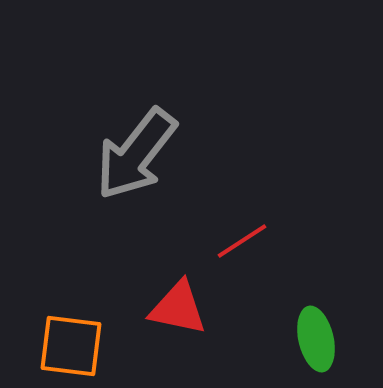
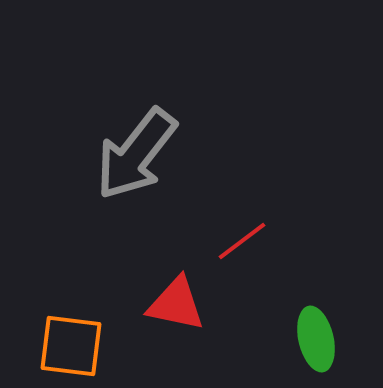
red line: rotated 4 degrees counterclockwise
red triangle: moved 2 px left, 4 px up
